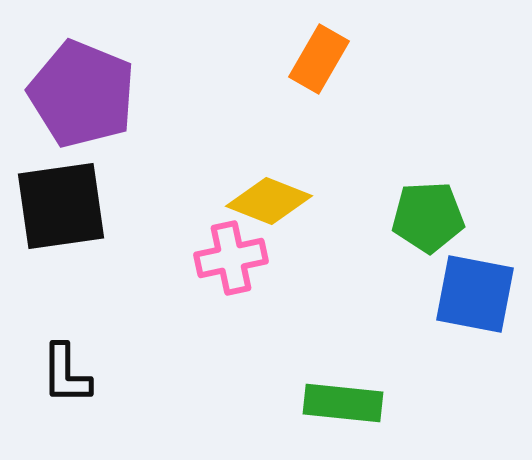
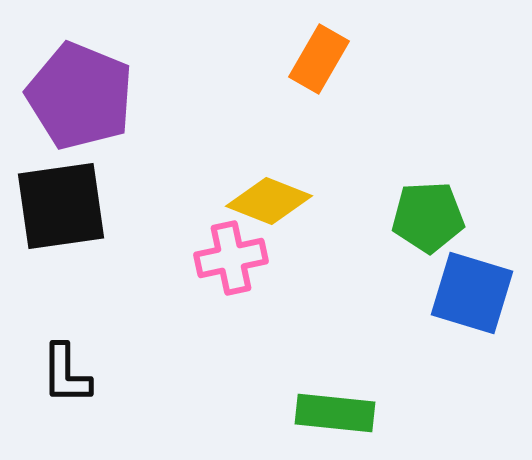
purple pentagon: moved 2 px left, 2 px down
blue square: moved 3 px left, 1 px up; rotated 6 degrees clockwise
green rectangle: moved 8 px left, 10 px down
